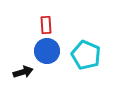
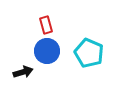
red rectangle: rotated 12 degrees counterclockwise
cyan pentagon: moved 3 px right, 2 px up
